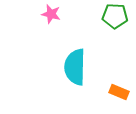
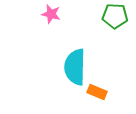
orange rectangle: moved 22 px left
